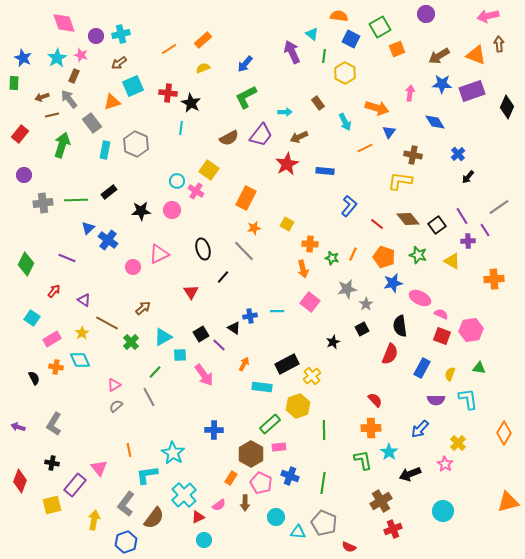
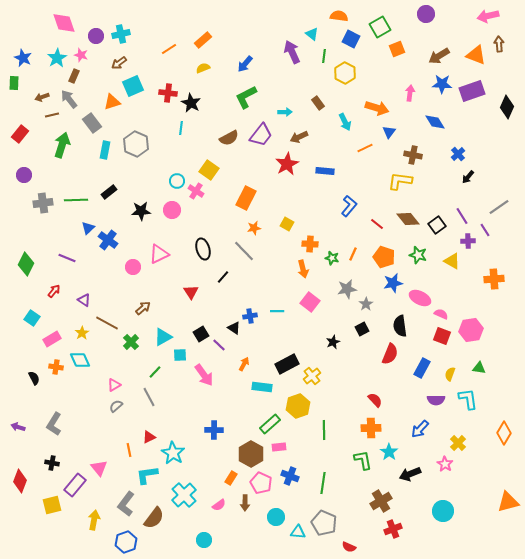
red triangle at (198, 517): moved 49 px left, 80 px up
